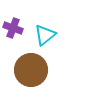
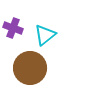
brown circle: moved 1 px left, 2 px up
